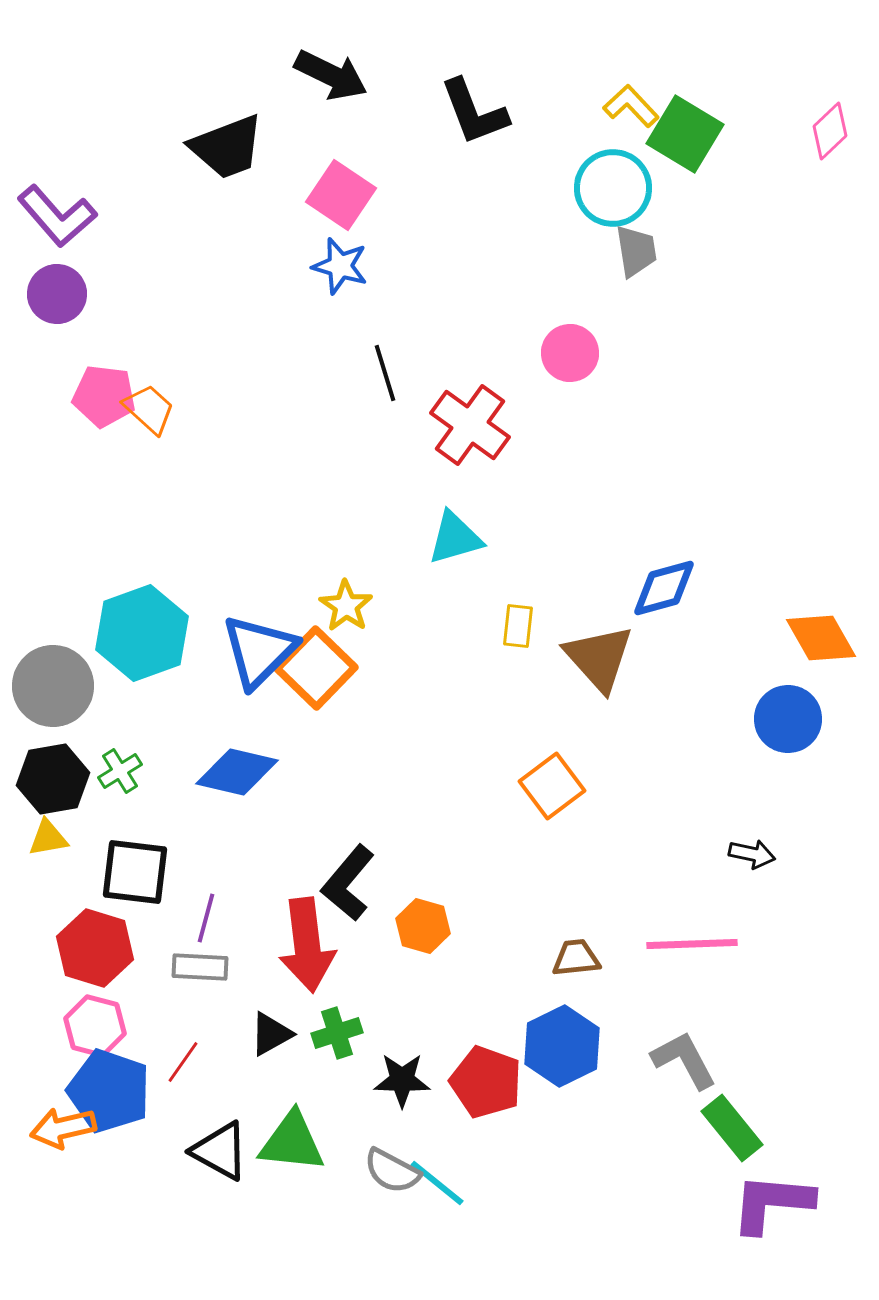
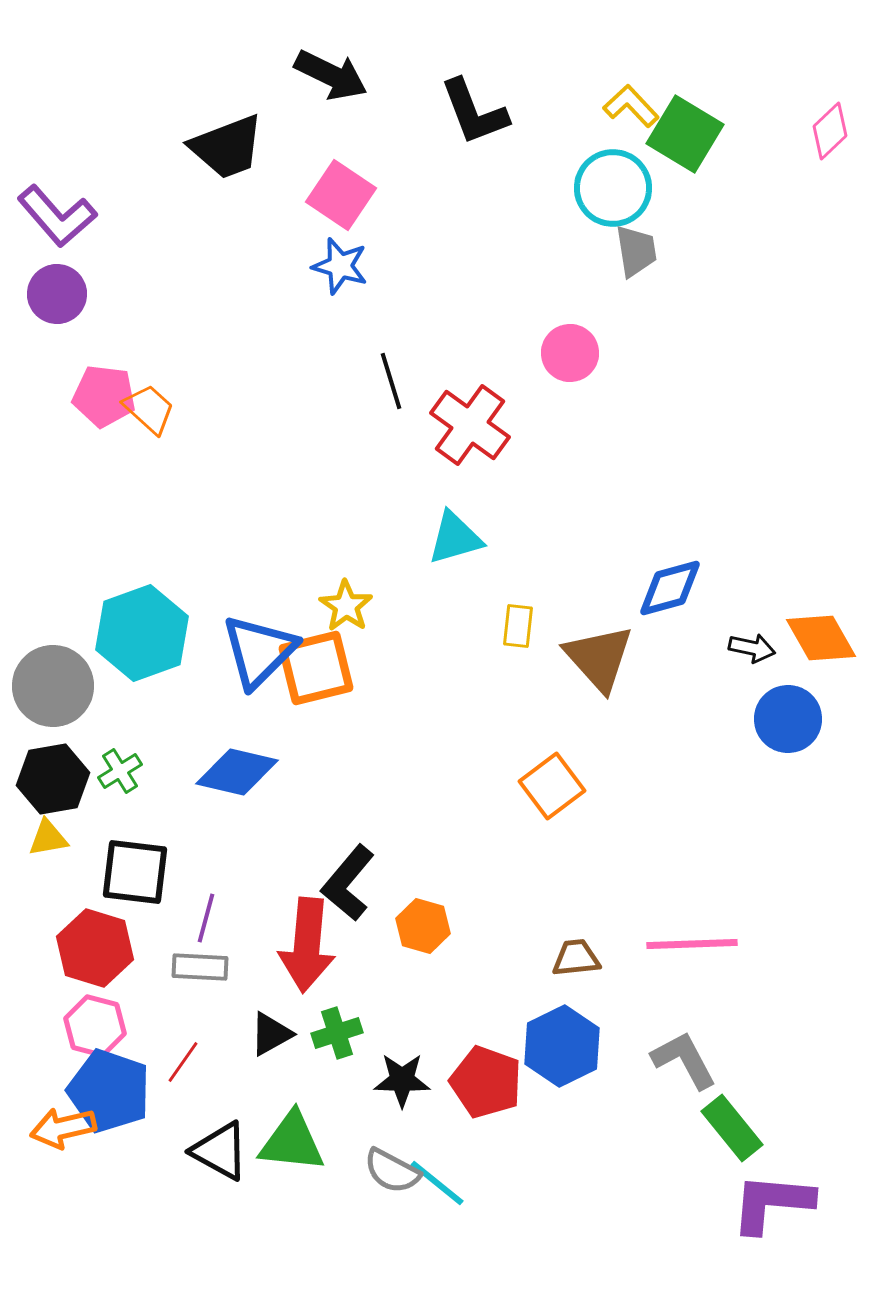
black line at (385, 373): moved 6 px right, 8 px down
blue diamond at (664, 588): moved 6 px right
orange square at (316, 668): rotated 32 degrees clockwise
black arrow at (752, 854): moved 206 px up
red arrow at (307, 945): rotated 12 degrees clockwise
